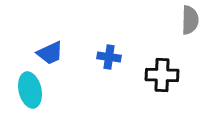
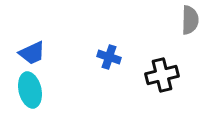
blue trapezoid: moved 18 px left
blue cross: rotated 10 degrees clockwise
black cross: rotated 16 degrees counterclockwise
